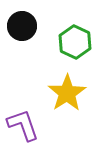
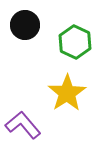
black circle: moved 3 px right, 1 px up
purple L-shape: rotated 21 degrees counterclockwise
